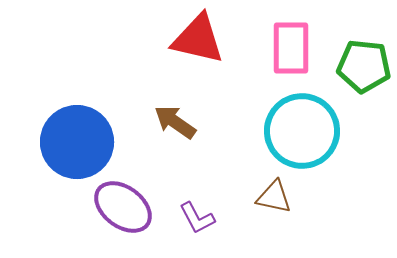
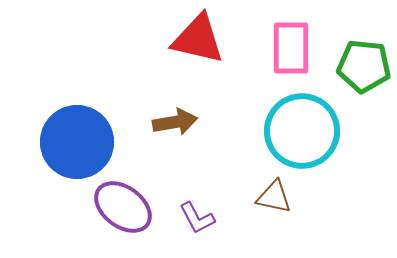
brown arrow: rotated 135 degrees clockwise
